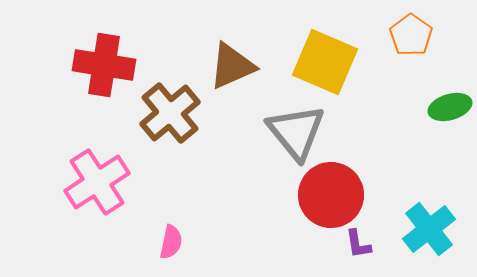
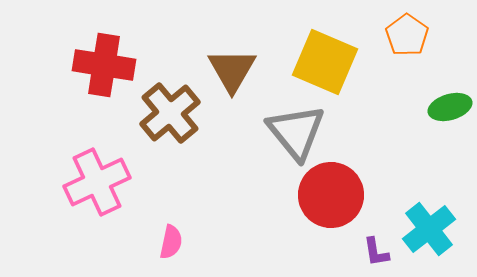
orange pentagon: moved 4 px left
brown triangle: moved 4 px down; rotated 36 degrees counterclockwise
pink cross: rotated 8 degrees clockwise
purple L-shape: moved 18 px right, 8 px down
